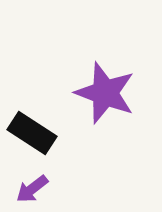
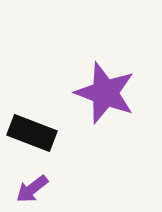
black rectangle: rotated 12 degrees counterclockwise
